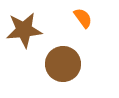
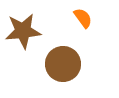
brown star: moved 1 px left, 1 px down
